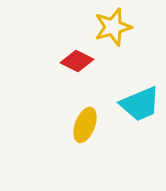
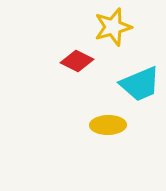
cyan trapezoid: moved 20 px up
yellow ellipse: moved 23 px right; rotated 68 degrees clockwise
